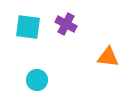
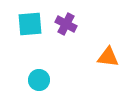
cyan square: moved 2 px right, 3 px up; rotated 12 degrees counterclockwise
cyan circle: moved 2 px right
